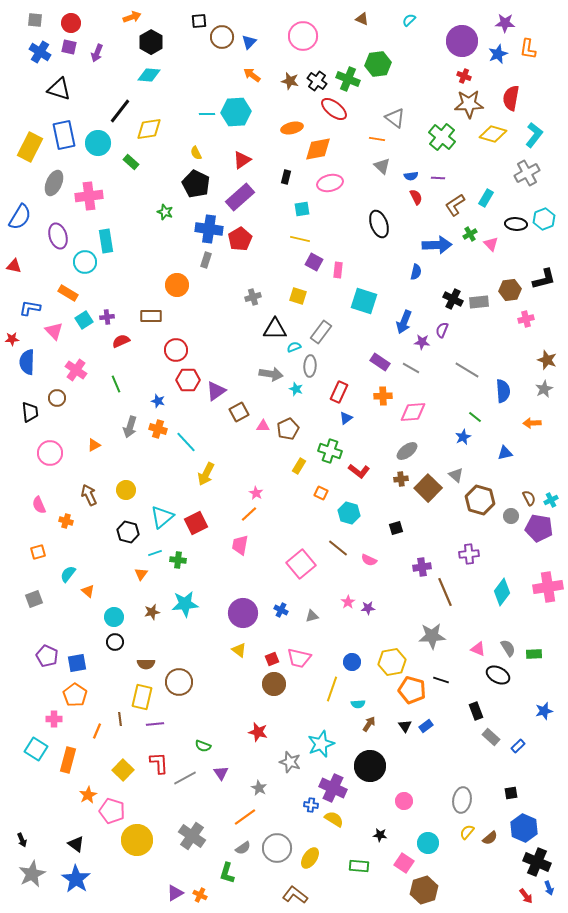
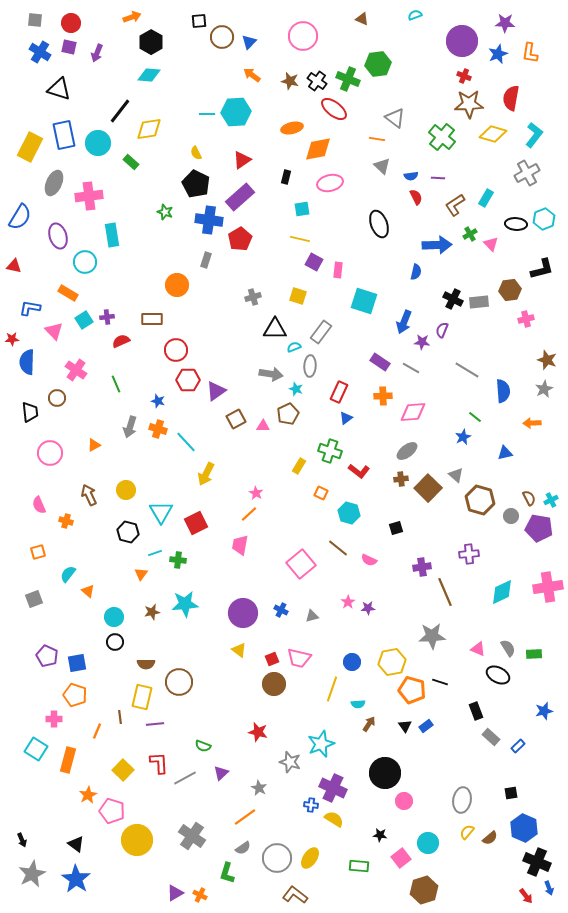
cyan semicircle at (409, 20): moved 6 px right, 5 px up; rotated 24 degrees clockwise
orange L-shape at (528, 49): moved 2 px right, 4 px down
blue cross at (209, 229): moved 9 px up
cyan rectangle at (106, 241): moved 6 px right, 6 px up
black L-shape at (544, 279): moved 2 px left, 10 px up
brown rectangle at (151, 316): moved 1 px right, 3 px down
brown square at (239, 412): moved 3 px left, 7 px down
brown pentagon at (288, 429): moved 15 px up
cyan triangle at (162, 517): moved 1 px left, 5 px up; rotated 20 degrees counterclockwise
cyan diamond at (502, 592): rotated 28 degrees clockwise
black line at (441, 680): moved 1 px left, 2 px down
orange pentagon at (75, 695): rotated 15 degrees counterclockwise
brown line at (120, 719): moved 2 px up
black circle at (370, 766): moved 15 px right, 7 px down
purple triangle at (221, 773): rotated 21 degrees clockwise
gray circle at (277, 848): moved 10 px down
pink square at (404, 863): moved 3 px left, 5 px up; rotated 18 degrees clockwise
